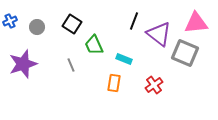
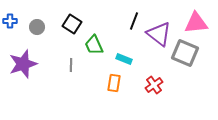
blue cross: rotated 24 degrees clockwise
gray line: rotated 24 degrees clockwise
